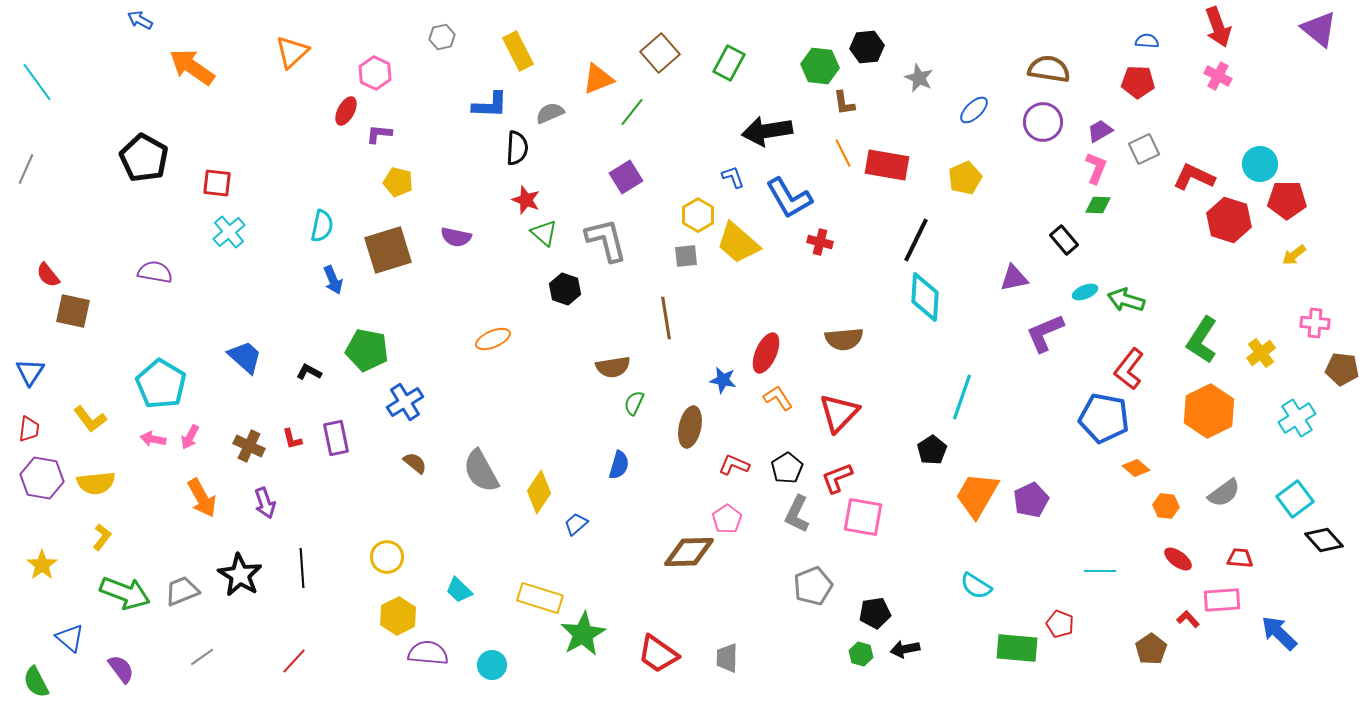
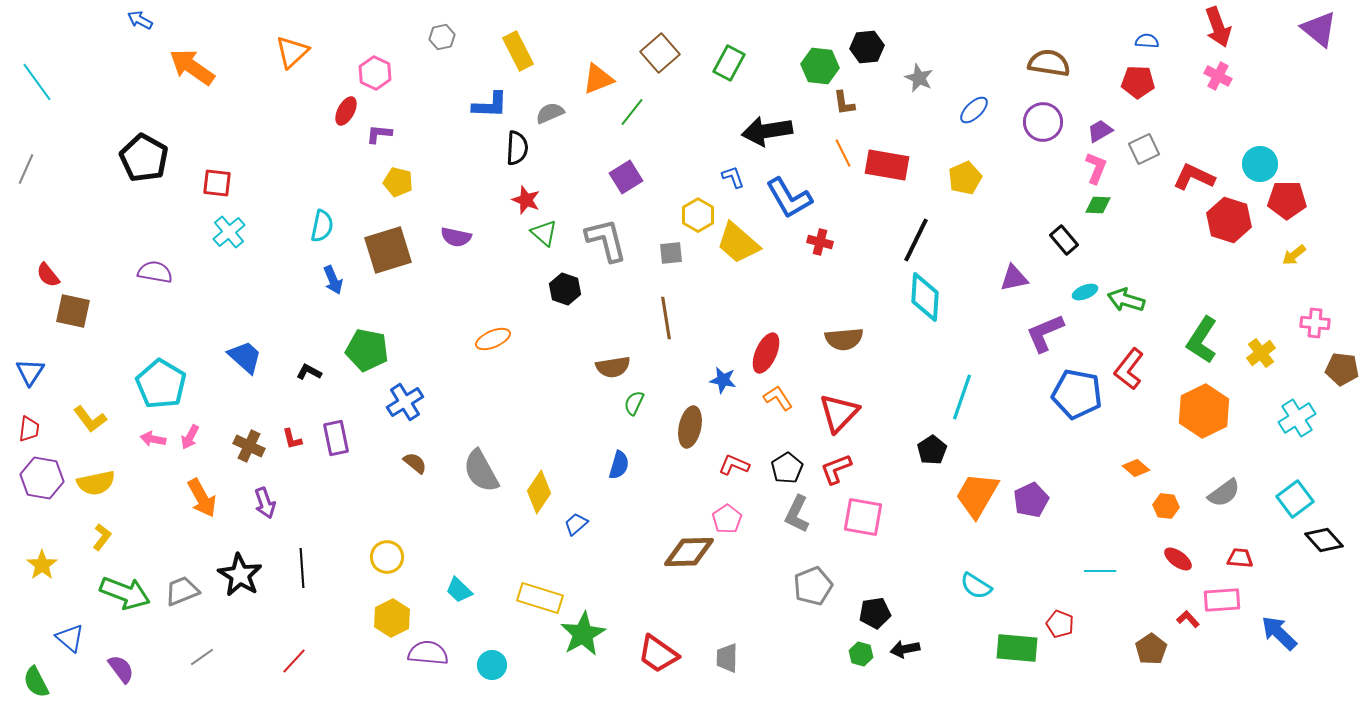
brown semicircle at (1049, 69): moved 6 px up
gray square at (686, 256): moved 15 px left, 3 px up
orange hexagon at (1209, 411): moved 5 px left
blue pentagon at (1104, 418): moved 27 px left, 24 px up
red L-shape at (837, 478): moved 1 px left, 9 px up
yellow semicircle at (96, 483): rotated 6 degrees counterclockwise
yellow hexagon at (398, 616): moved 6 px left, 2 px down
